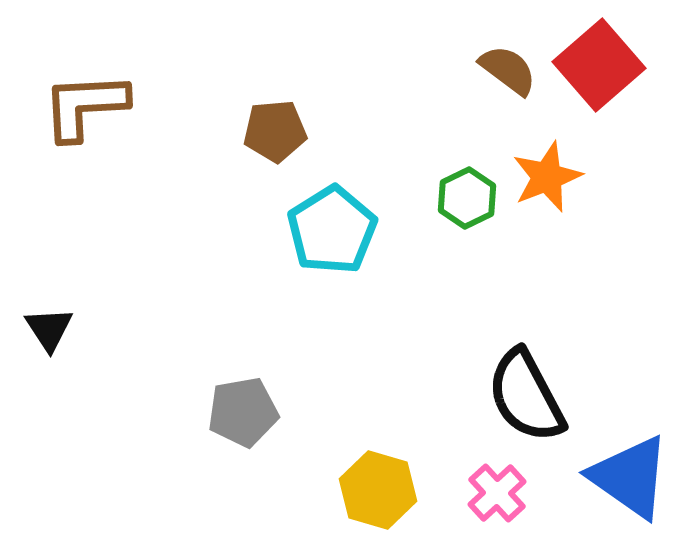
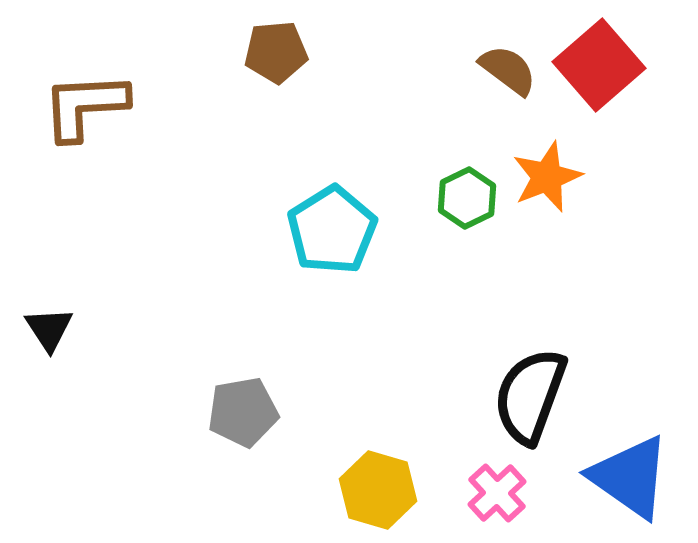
brown pentagon: moved 1 px right, 79 px up
black semicircle: moved 4 px right; rotated 48 degrees clockwise
